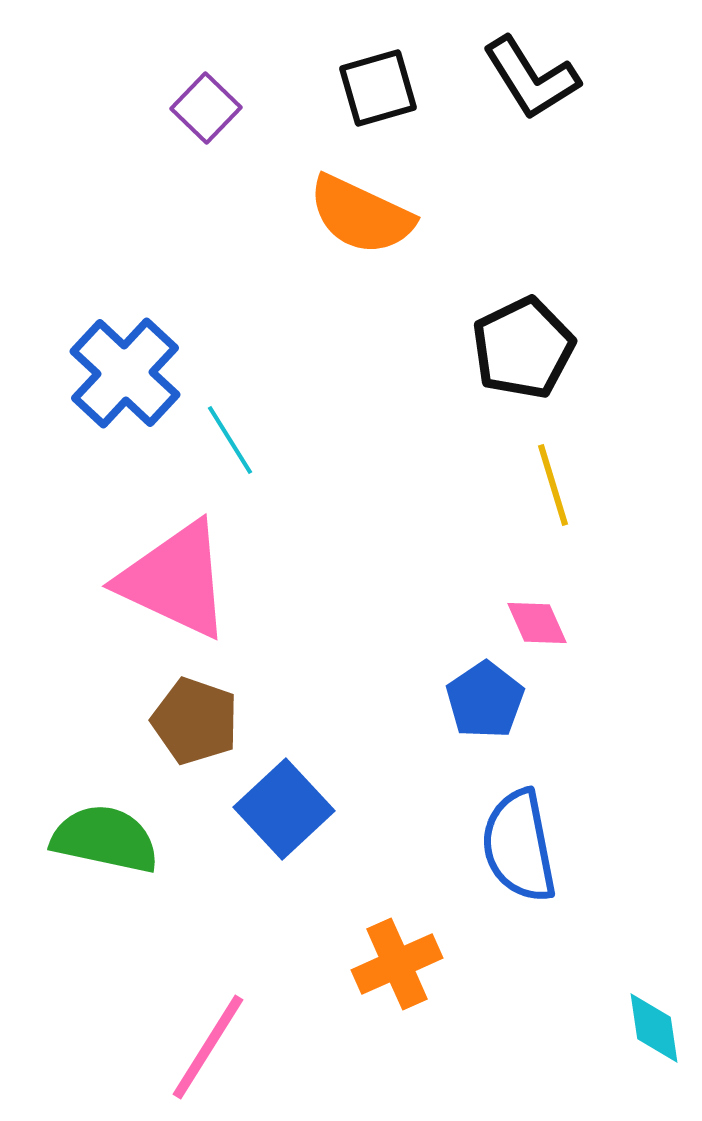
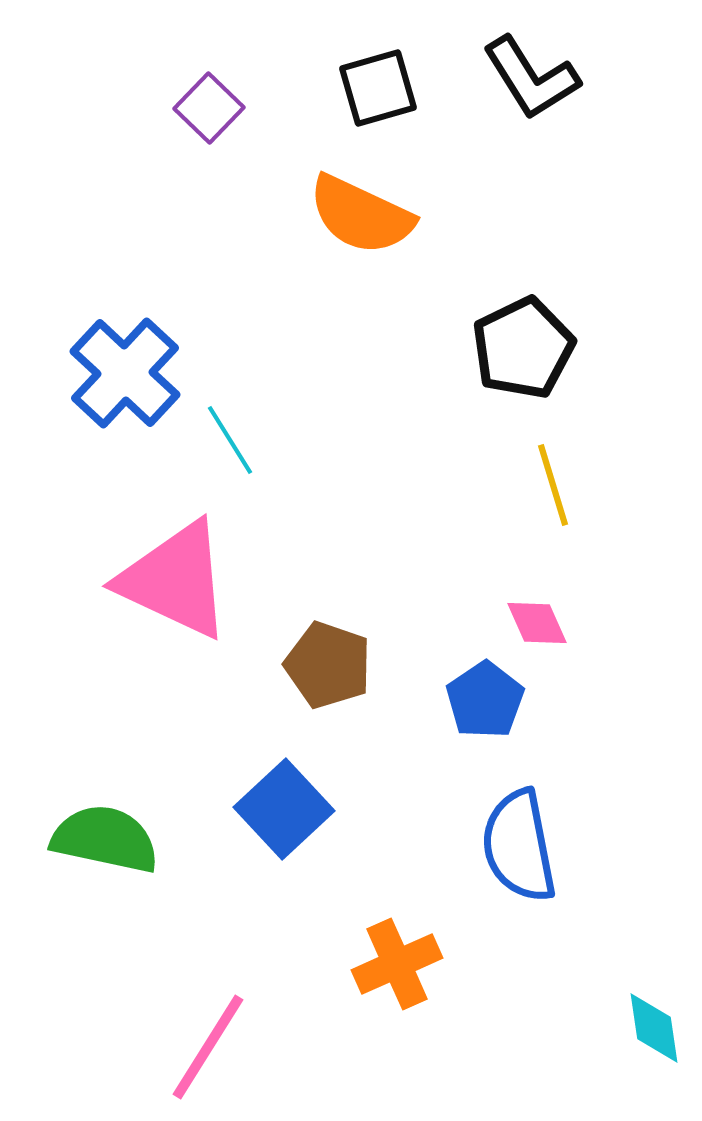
purple square: moved 3 px right
brown pentagon: moved 133 px right, 56 px up
